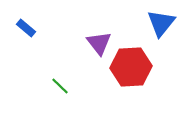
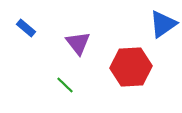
blue triangle: moved 2 px right, 1 px down; rotated 16 degrees clockwise
purple triangle: moved 21 px left
green line: moved 5 px right, 1 px up
